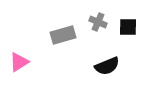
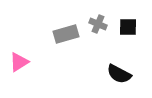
gray cross: moved 2 px down
gray rectangle: moved 3 px right, 1 px up
black semicircle: moved 12 px right, 8 px down; rotated 50 degrees clockwise
